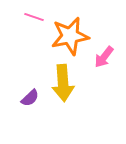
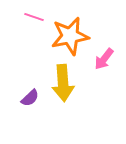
pink arrow: moved 2 px down
